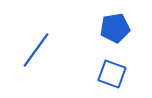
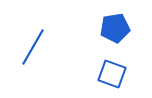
blue line: moved 3 px left, 3 px up; rotated 6 degrees counterclockwise
